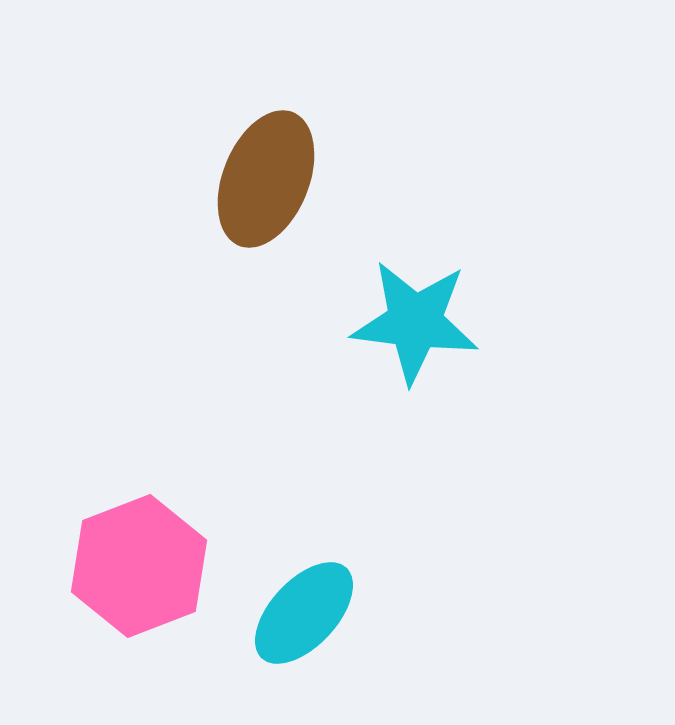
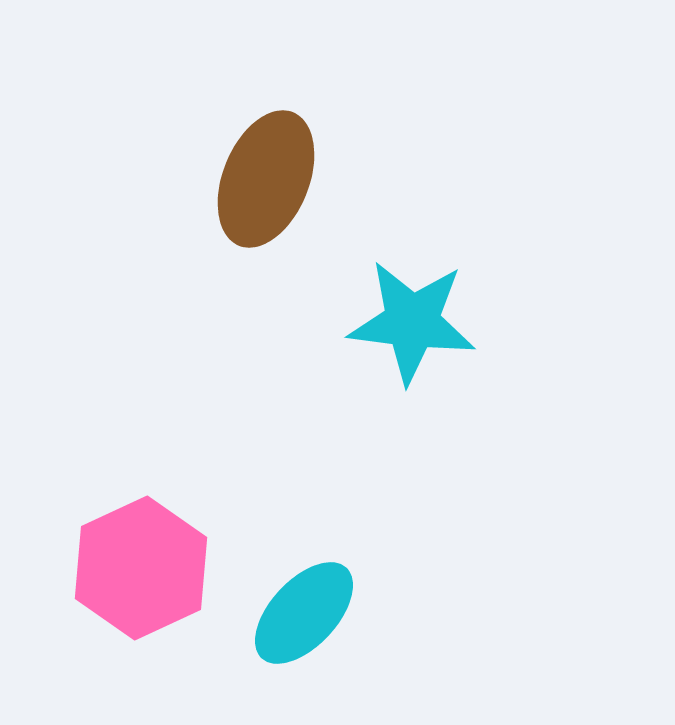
cyan star: moved 3 px left
pink hexagon: moved 2 px right, 2 px down; rotated 4 degrees counterclockwise
